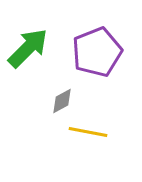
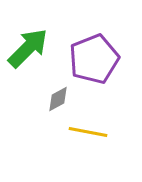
purple pentagon: moved 3 px left, 7 px down
gray diamond: moved 4 px left, 2 px up
